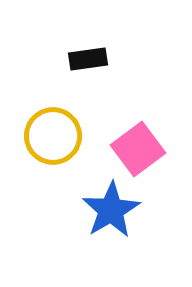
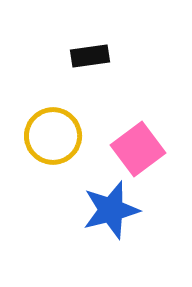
black rectangle: moved 2 px right, 3 px up
blue star: rotated 16 degrees clockwise
